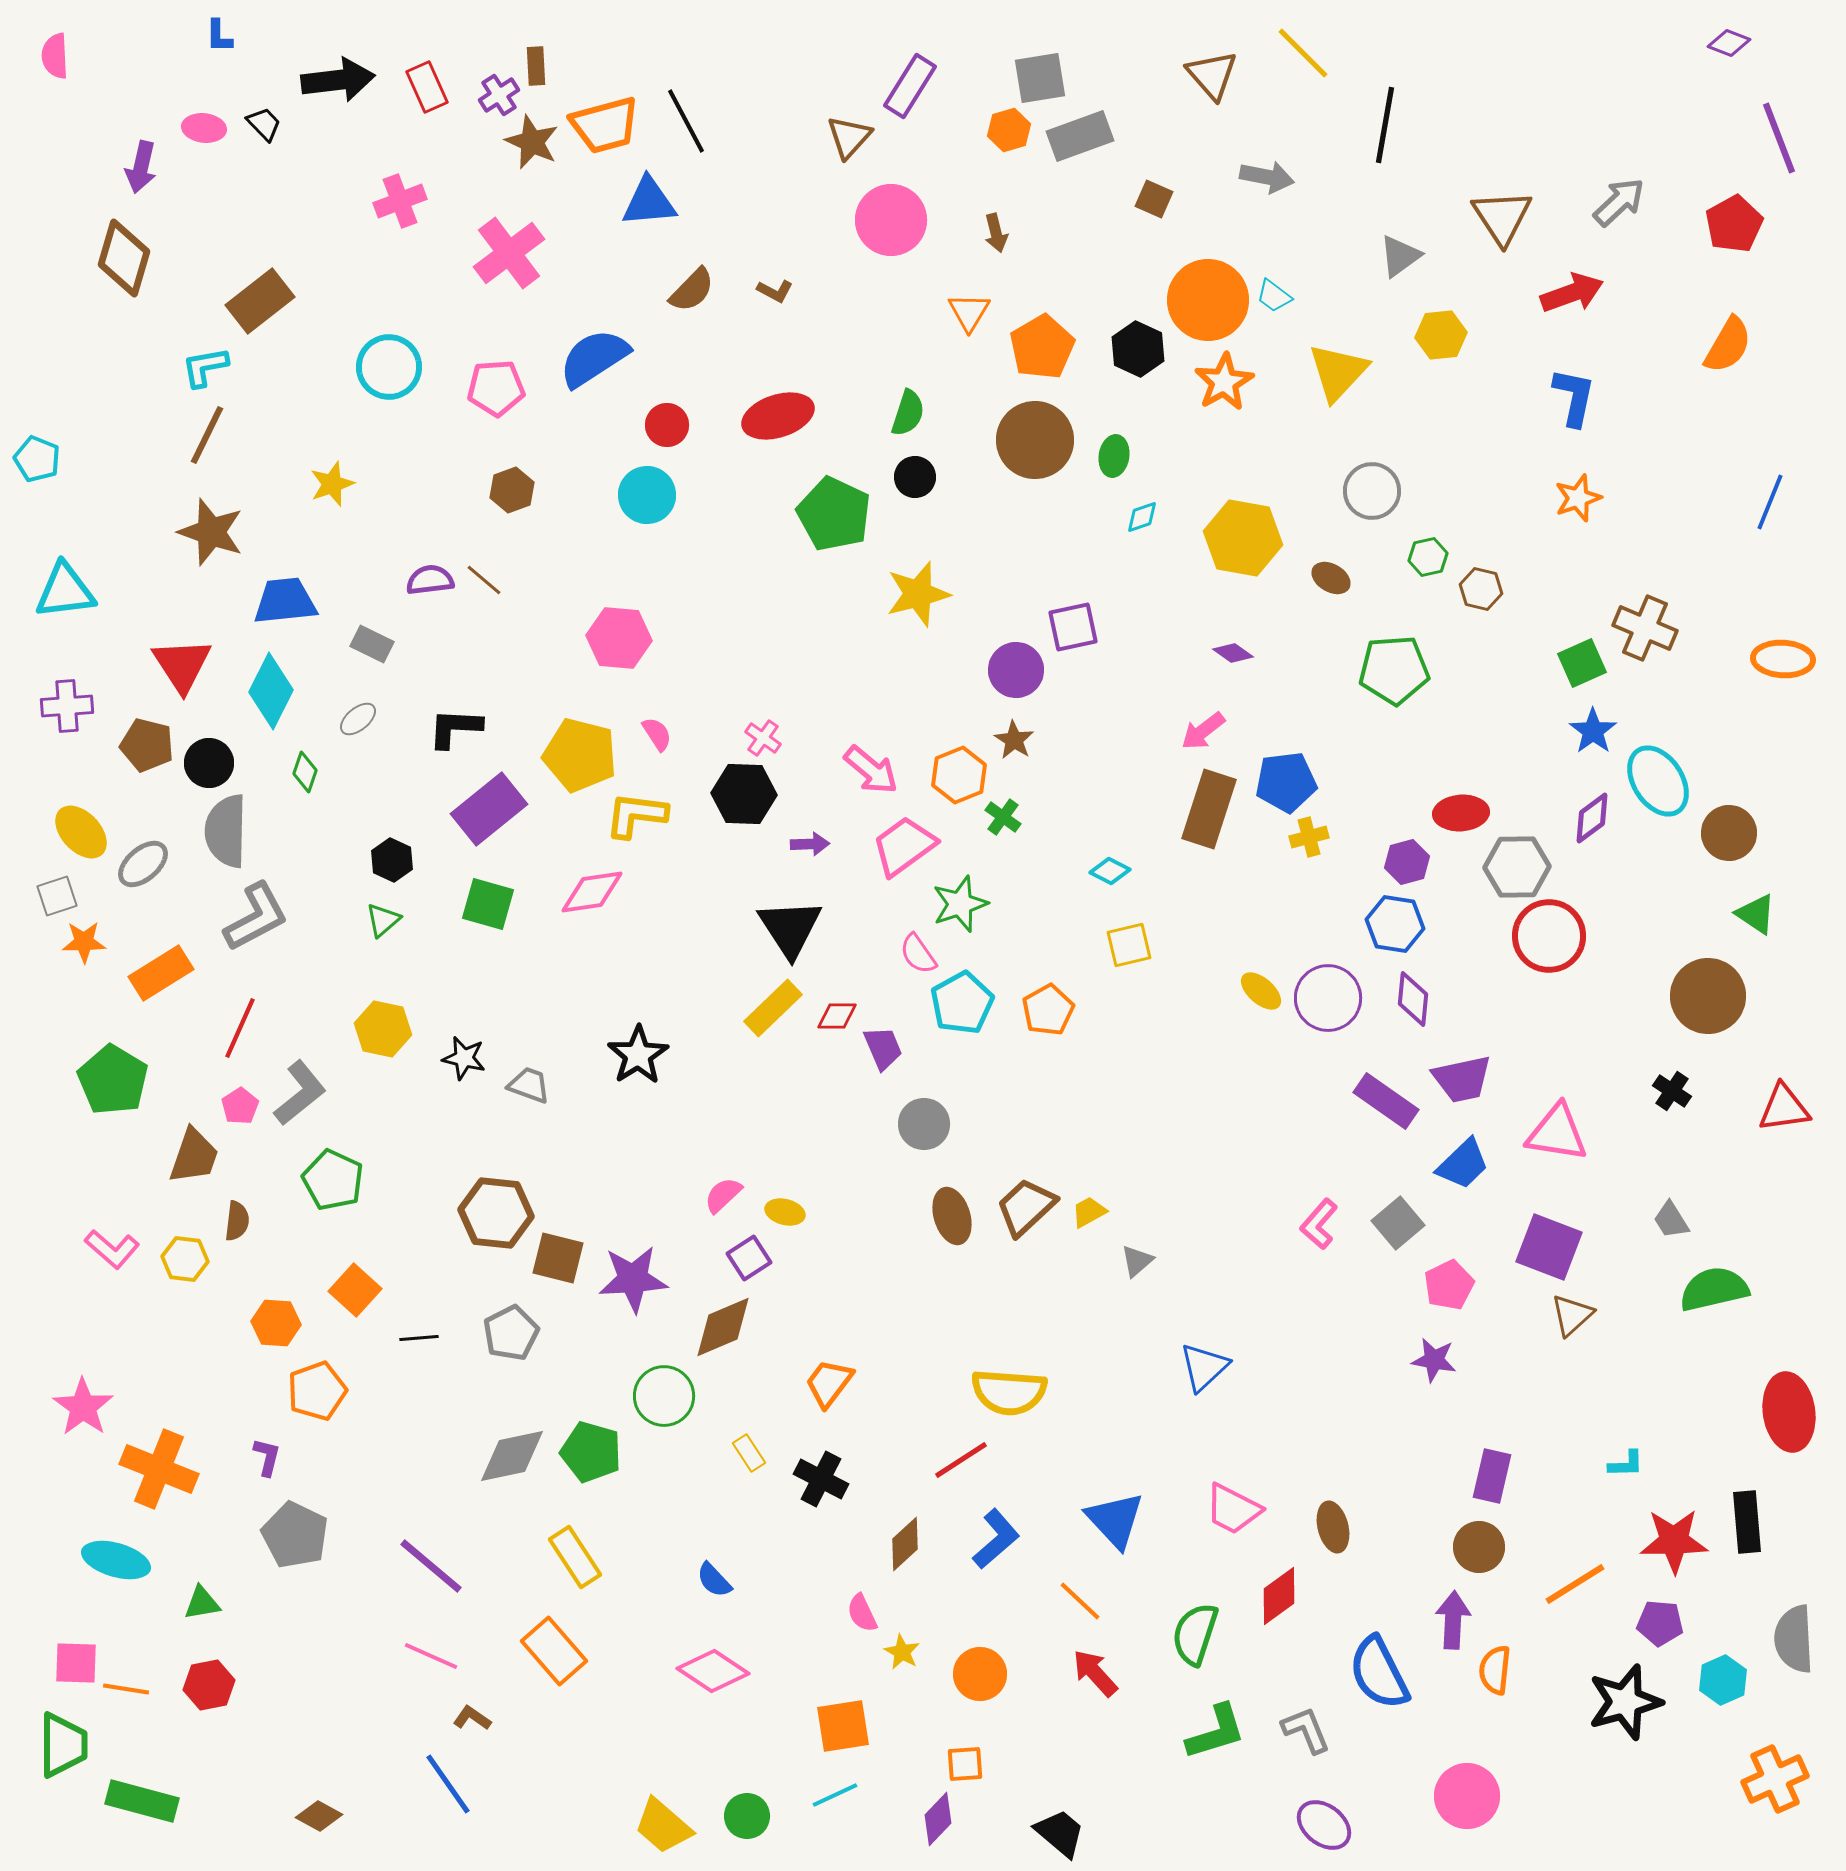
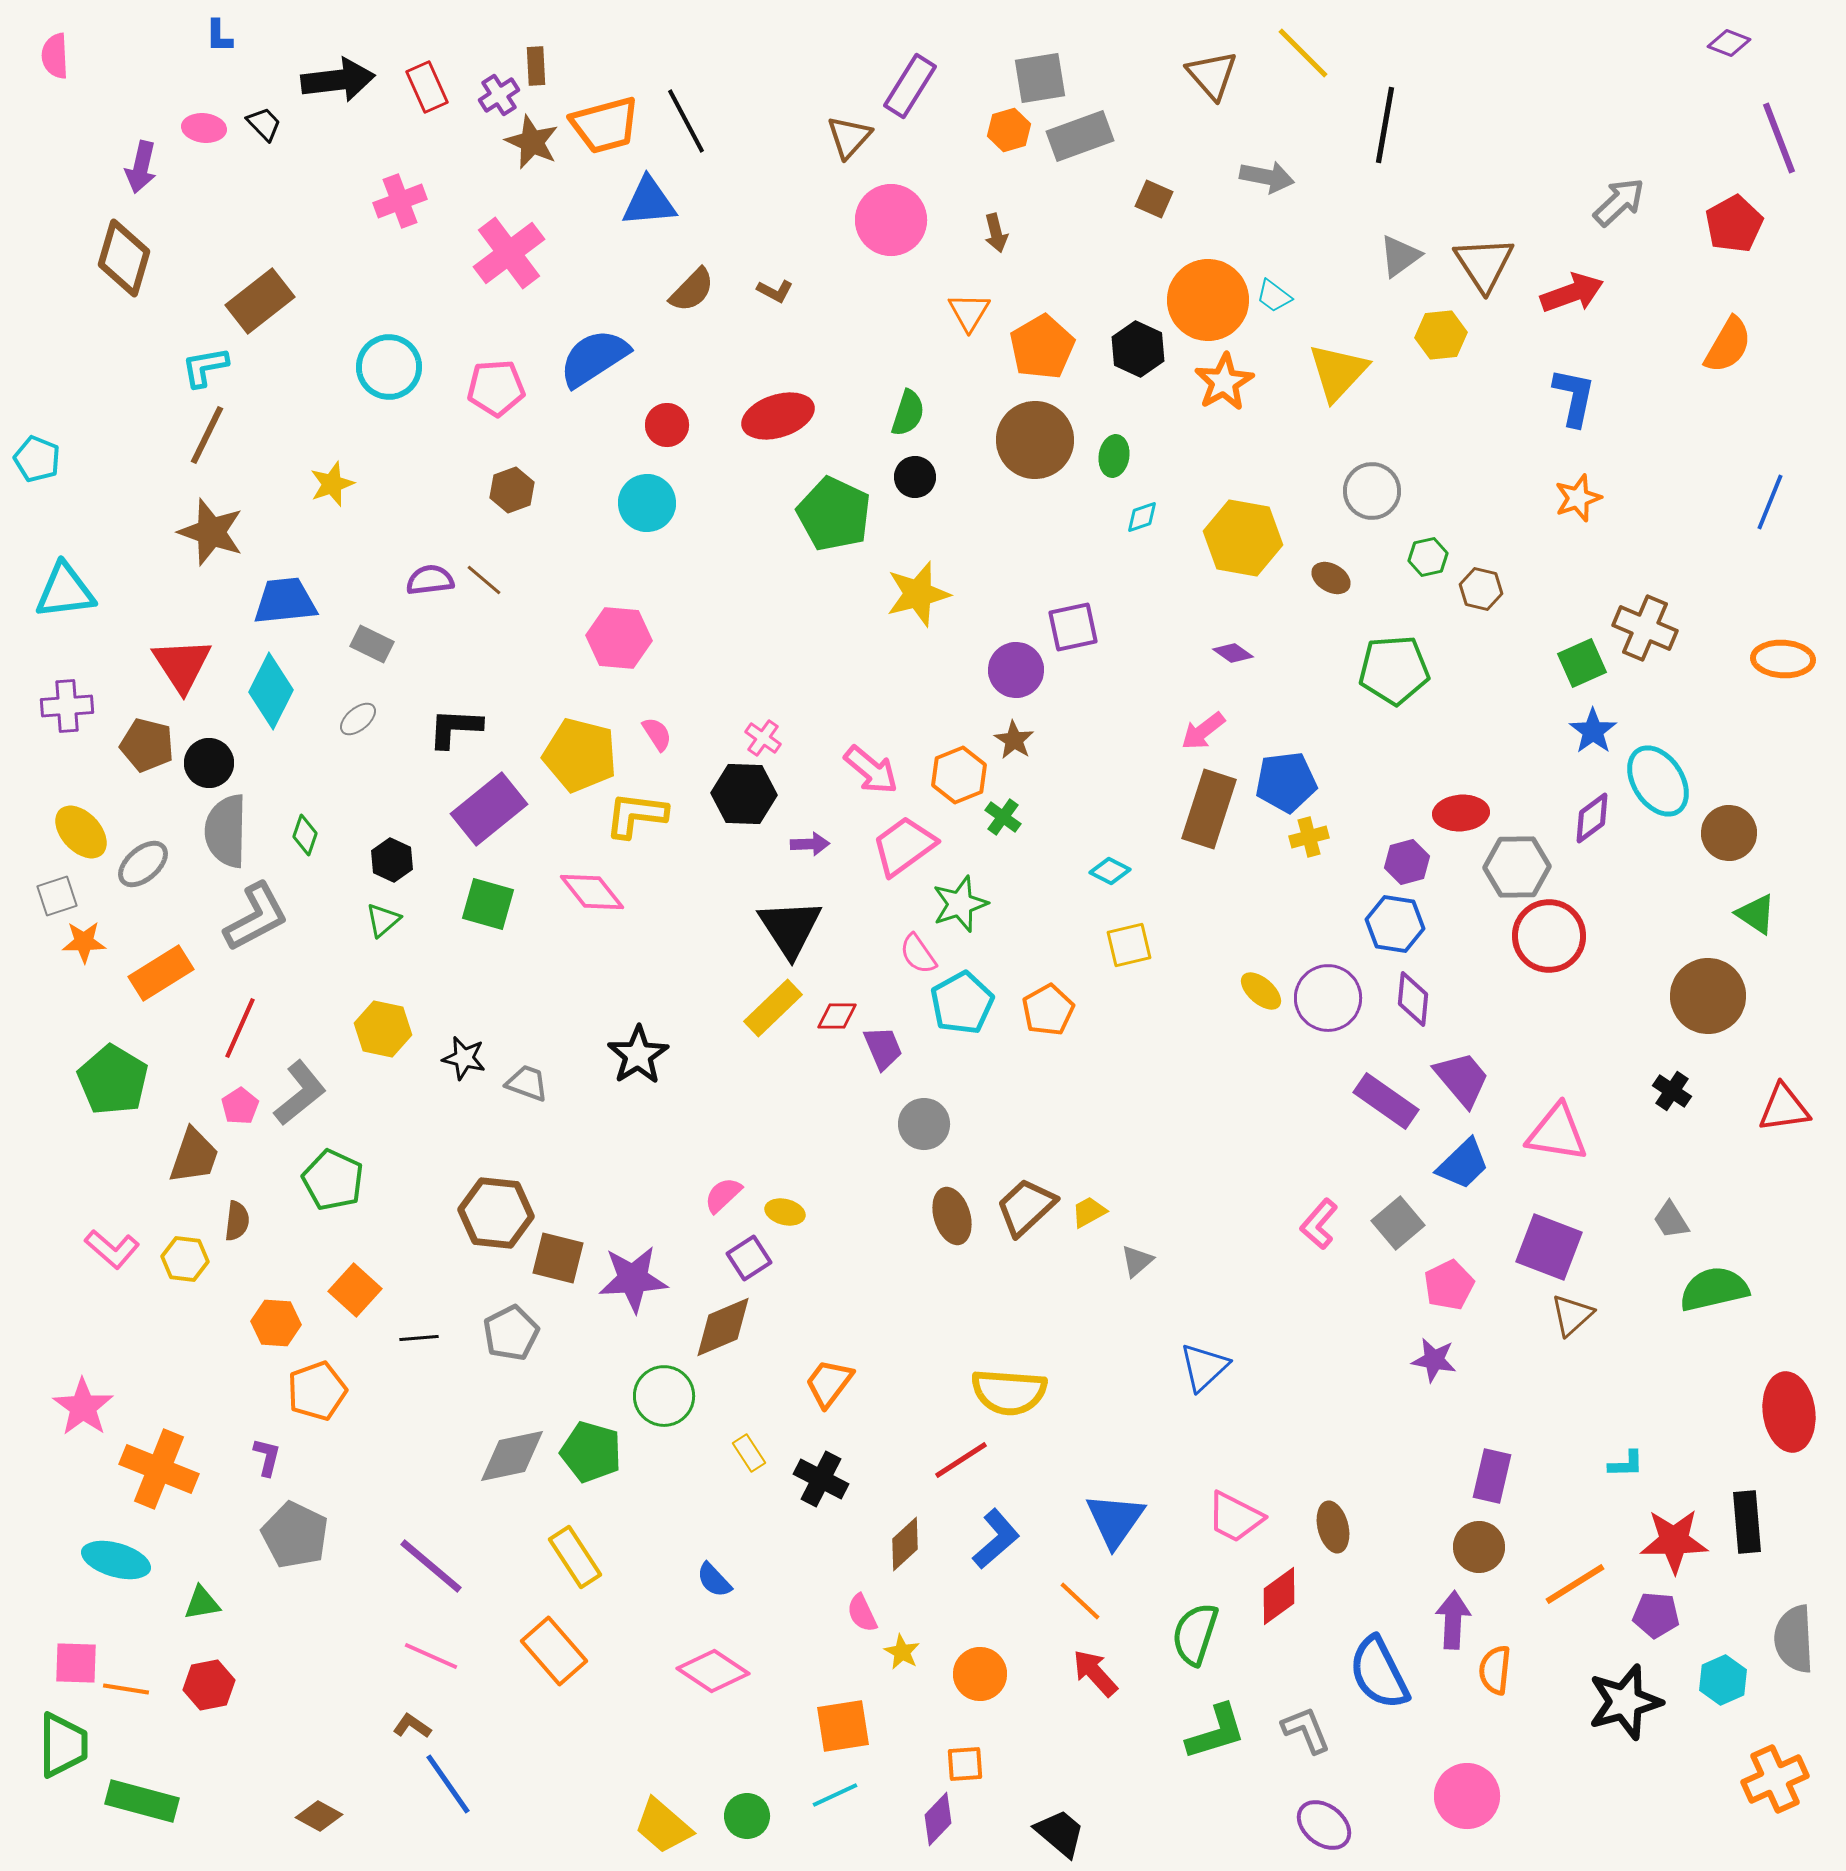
brown triangle at (1502, 217): moved 18 px left, 47 px down
cyan circle at (647, 495): moved 8 px down
green diamond at (305, 772): moved 63 px down
pink diamond at (592, 892): rotated 60 degrees clockwise
purple trapezoid at (1462, 1079): rotated 118 degrees counterclockwise
gray trapezoid at (529, 1085): moved 2 px left, 2 px up
pink trapezoid at (1233, 1509): moved 2 px right, 8 px down
blue triangle at (1115, 1520): rotated 18 degrees clockwise
purple pentagon at (1660, 1623): moved 4 px left, 8 px up
brown L-shape at (472, 1718): moved 60 px left, 8 px down
